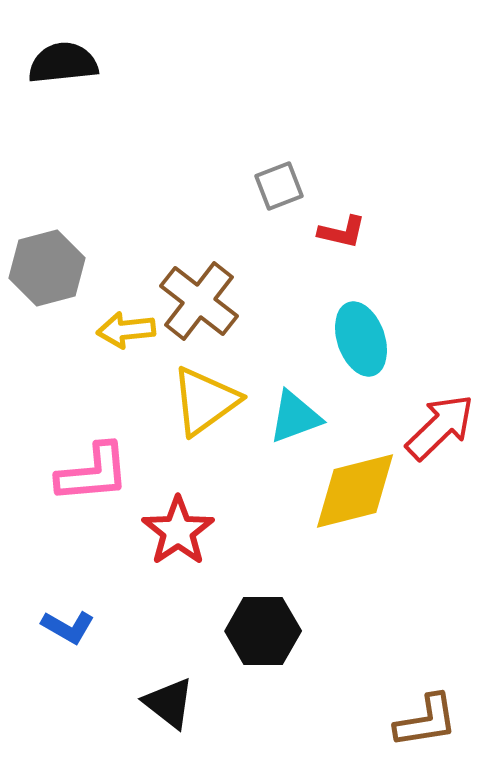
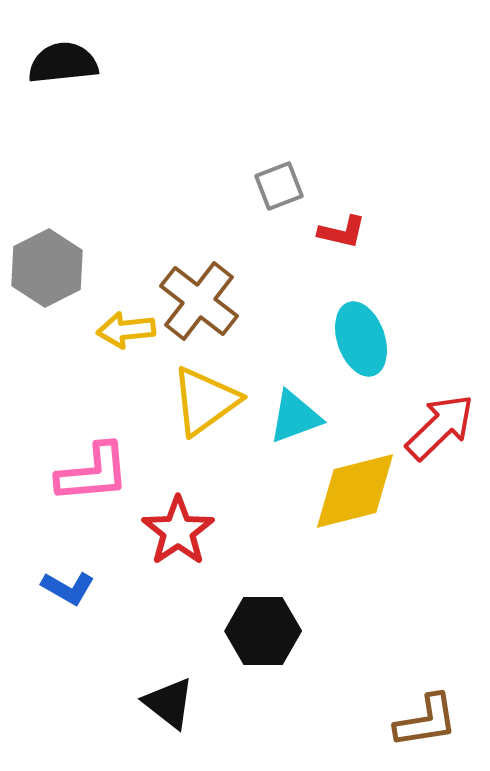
gray hexagon: rotated 12 degrees counterclockwise
blue L-shape: moved 39 px up
